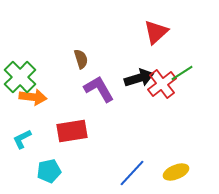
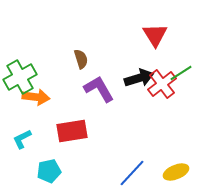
red triangle: moved 1 px left, 3 px down; rotated 20 degrees counterclockwise
green line: moved 1 px left
green cross: rotated 16 degrees clockwise
orange arrow: moved 3 px right
